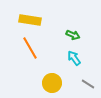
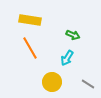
cyan arrow: moved 7 px left; rotated 112 degrees counterclockwise
yellow circle: moved 1 px up
